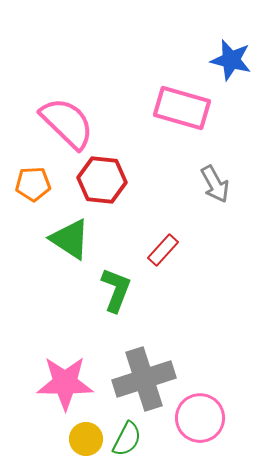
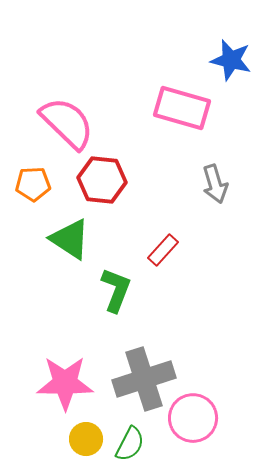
gray arrow: rotated 12 degrees clockwise
pink circle: moved 7 px left
green semicircle: moved 3 px right, 5 px down
